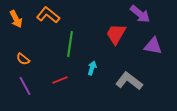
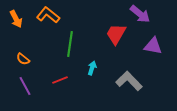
gray L-shape: rotated 8 degrees clockwise
